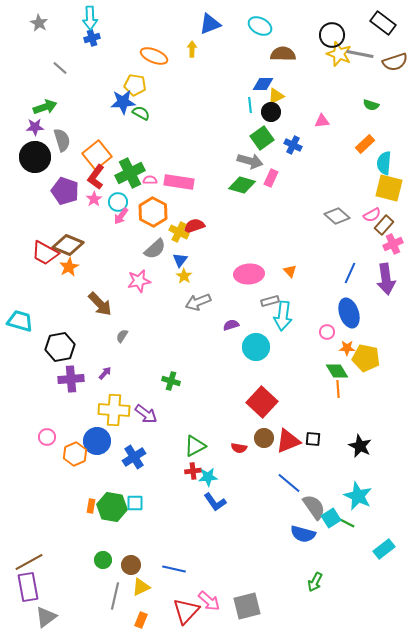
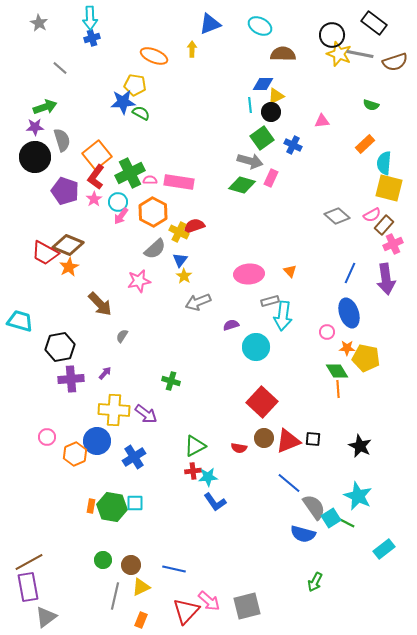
black rectangle at (383, 23): moved 9 px left
